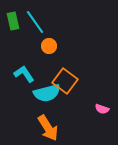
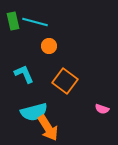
cyan line: rotated 40 degrees counterclockwise
cyan L-shape: rotated 10 degrees clockwise
cyan semicircle: moved 13 px left, 19 px down
